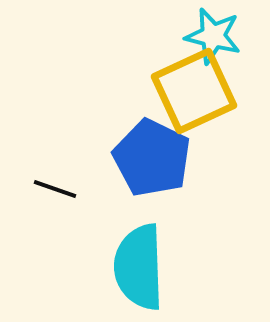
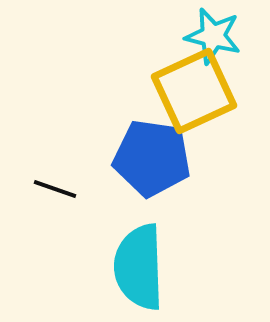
blue pentagon: rotated 18 degrees counterclockwise
